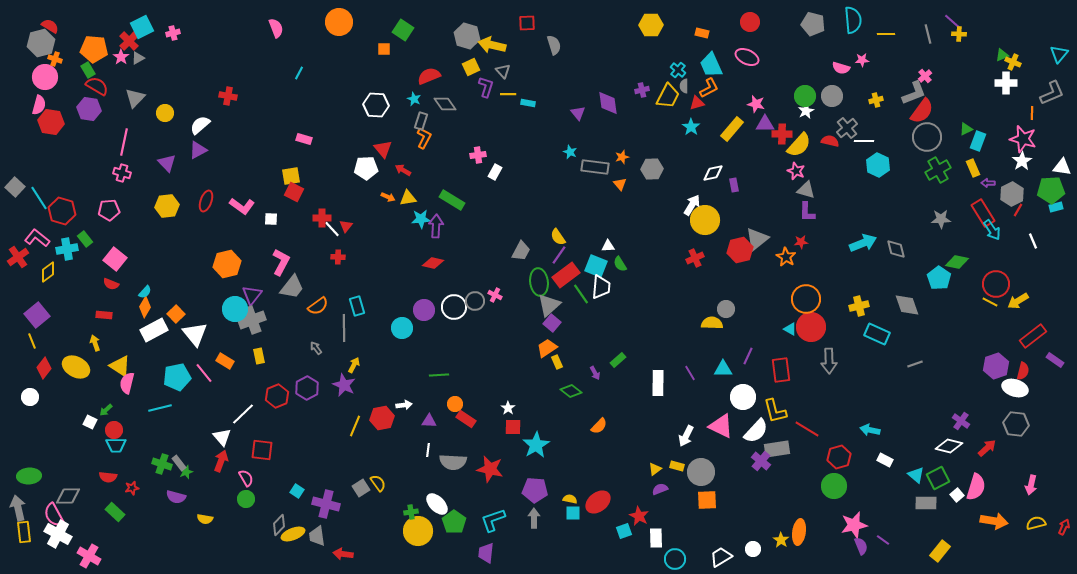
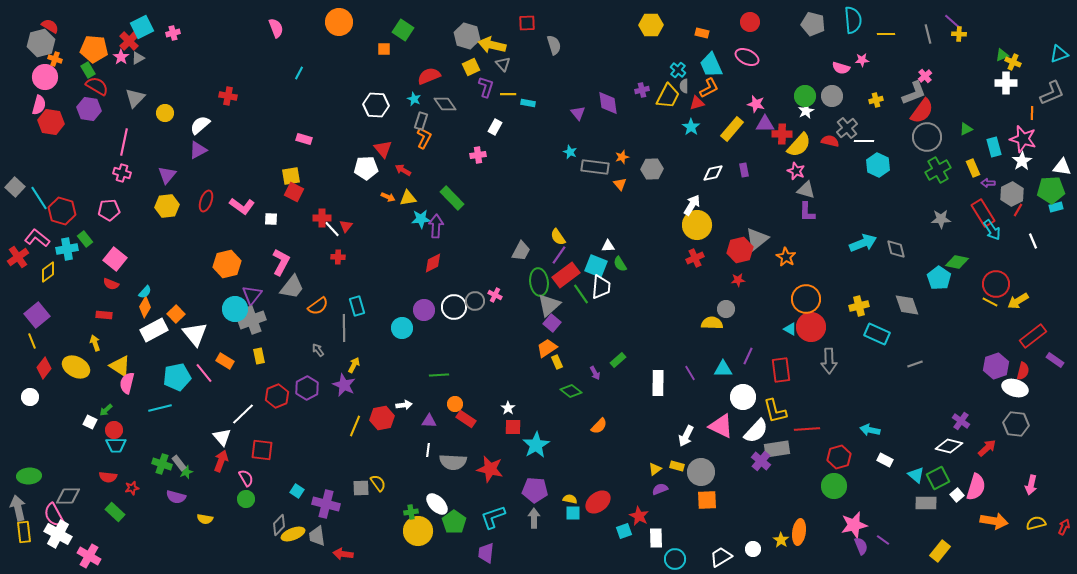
cyan triangle at (1059, 54): rotated 30 degrees clockwise
gray triangle at (503, 71): moved 7 px up
cyan rectangle at (978, 141): moved 16 px right, 6 px down; rotated 36 degrees counterclockwise
purple triangle at (167, 163): moved 12 px down; rotated 24 degrees clockwise
white rectangle at (495, 172): moved 45 px up
purple rectangle at (734, 185): moved 10 px right, 15 px up
green rectangle at (452, 200): moved 2 px up; rotated 15 degrees clockwise
yellow circle at (705, 220): moved 8 px left, 5 px down
red star at (801, 242): moved 63 px left, 38 px down
red diamond at (433, 263): rotated 40 degrees counterclockwise
gray arrow at (316, 348): moved 2 px right, 2 px down
red line at (807, 429): rotated 35 degrees counterclockwise
gray square at (361, 488): rotated 30 degrees clockwise
cyan L-shape at (493, 520): moved 3 px up
